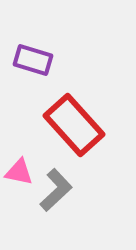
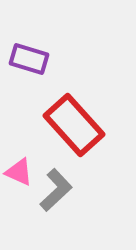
purple rectangle: moved 4 px left, 1 px up
pink triangle: rotated 12 degrees clockwise
